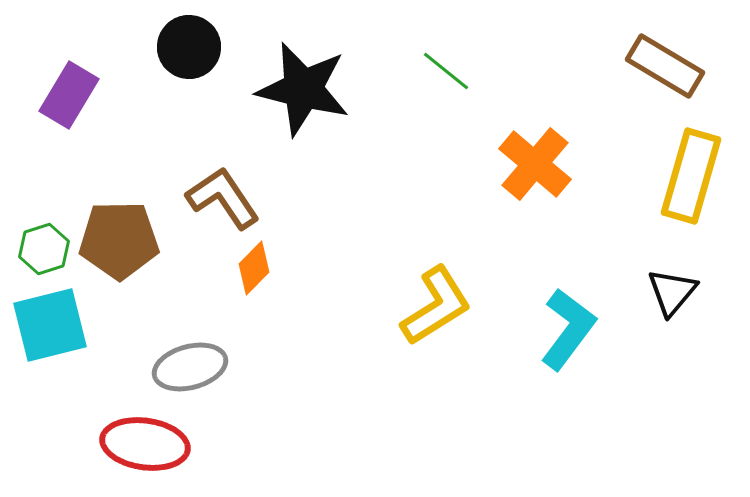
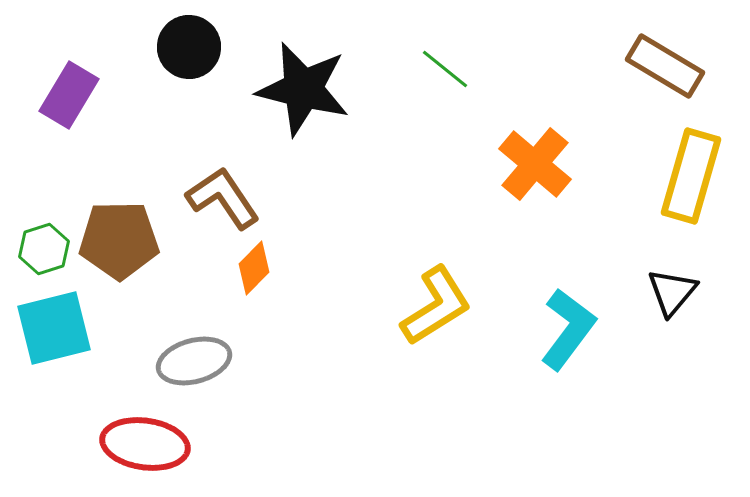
green line: moved 1 px left, 2 px up
cyan square: moved 4 px right, 3 px down
gray ellipse: moved 4 px right, 6 px up
